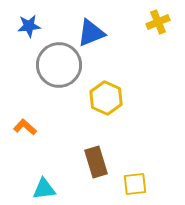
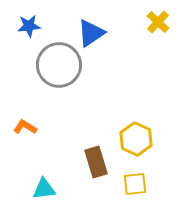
yellow cross: rotated 25 degrees counterclockwise
blue triangle: rotated 12 degrees counterclockwise
yellow hexagon: moved 30 px right, 41 px down
orange L-shape: rotated 10 degrees counterclockwise
